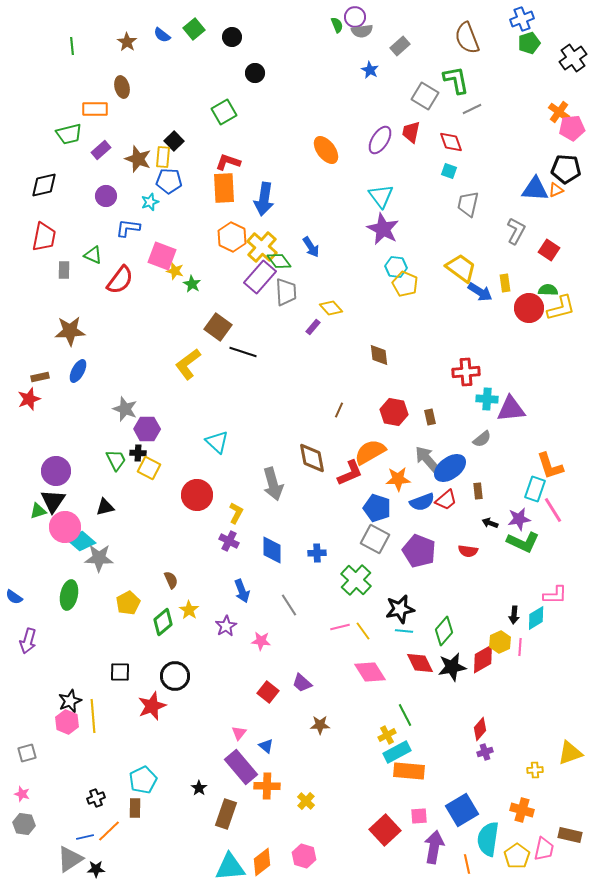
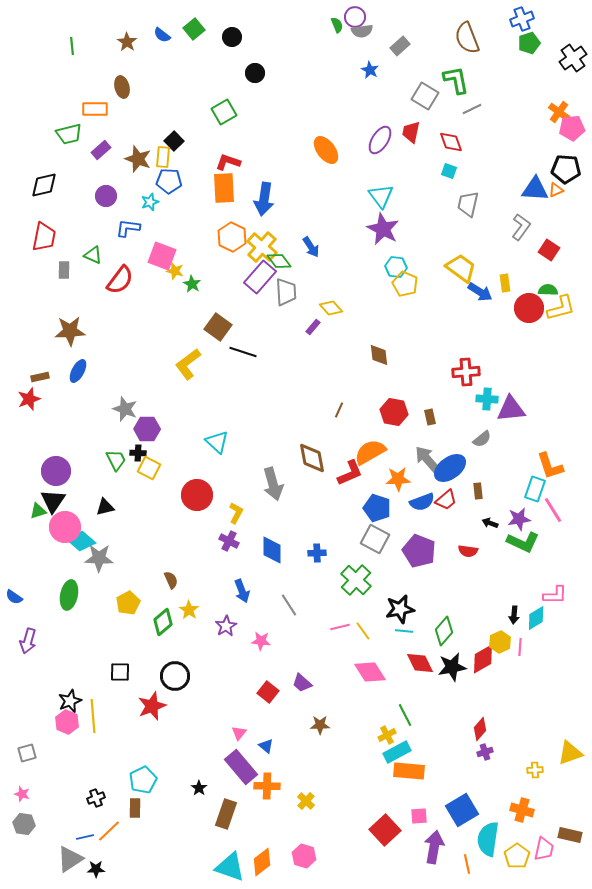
gray L-shape at (516, 231): moved 5 px right, 4 px up; rotated 8 degrees clockwise
cyan triangle at (230, 867): rotated 24 degrees clockwise
